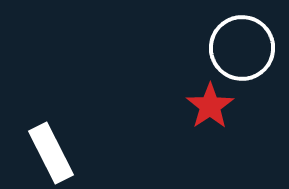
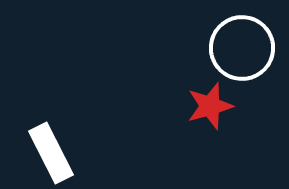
red star: rotated 18 degrees clockwise
